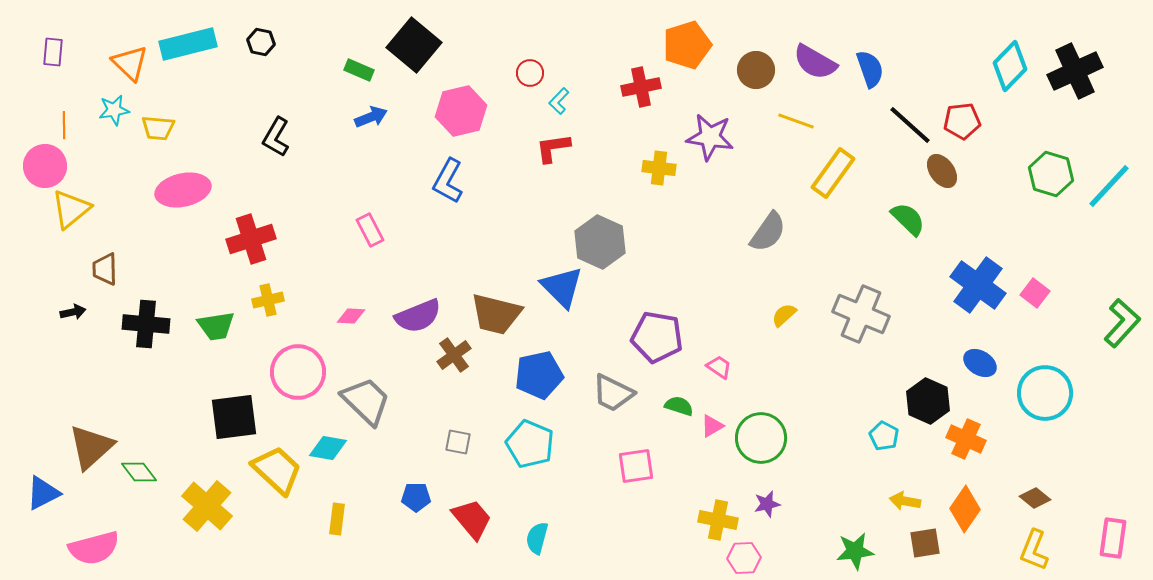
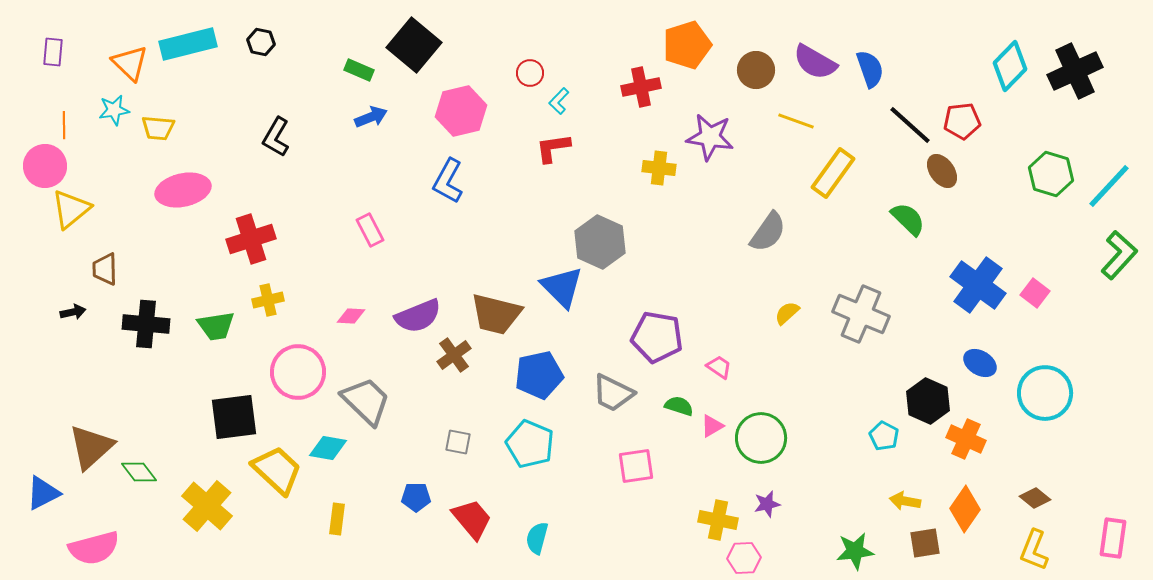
yellow semicircle at (784, 315): moved 3 px right, 2 px up
green L-shape at (1122, 323): moved 3 px left, 68 px up
